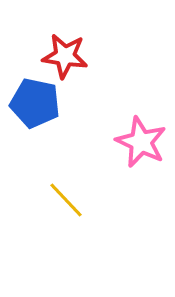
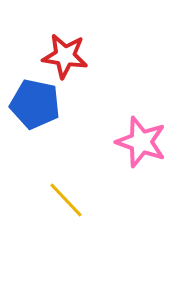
blue pentagon: moved 1 px down
pink star: rotated 6 degrees counterclockwise
